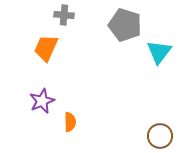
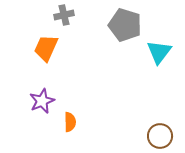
gray cross: rotated 18 degrees counterclockwise
